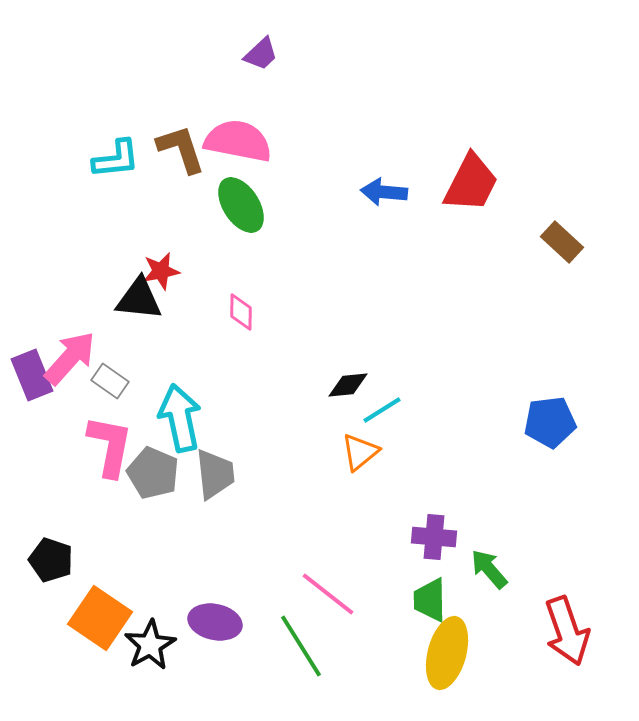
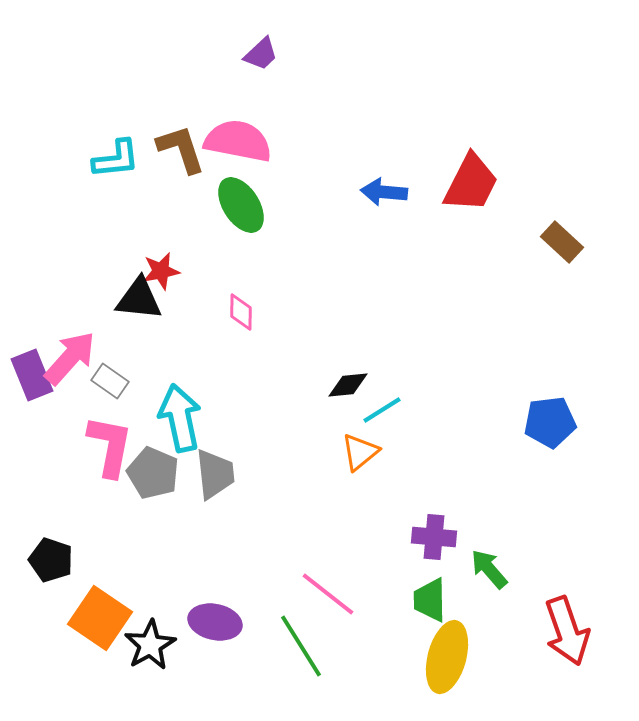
yellow ellipse: moved 4 px down
